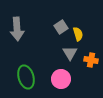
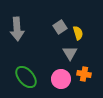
gray square: moved 1 px left
yellow semicircle: moved 1 px up
orange cross: moved 7 px left, 14 px down
green ellipse: rotated 25 degrees counterclockwise
